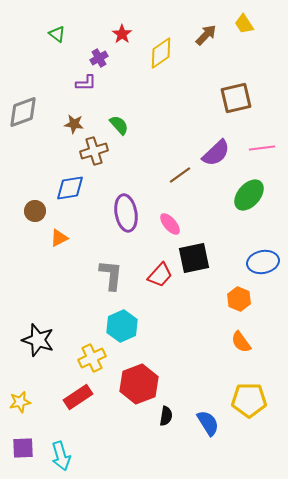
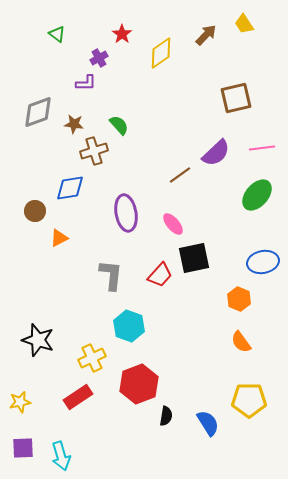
gray diamond: moved 15 px right
green ellipse: moved 8 px right
pink ellipse: moved 3 px right
cyan hexagon: moved 7 px right; rotated 16 degrees counterclockwise
